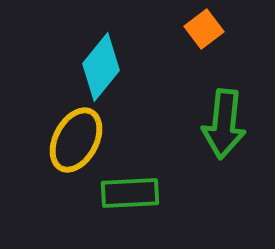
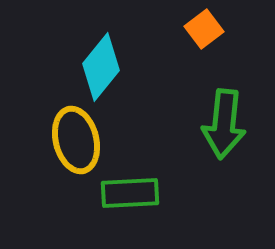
yellow ellipse: rotated 42 degrees counterclockwise
